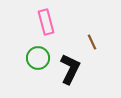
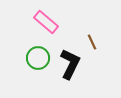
pink rectangle: rotated 35 degrees counterclockwise
black L-shape: moved 5 px up
